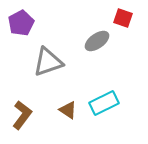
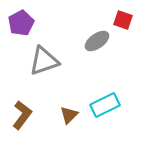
red square: moved 2 px down
gray triangle: moved 4 px left, 1 px up
cyan rectangle: moved 1 px right, 2 px down
brown triangle: moved 1 px right, 5 px down; rotated 42 degrees clockwise
